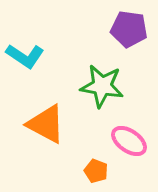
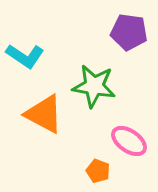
purple pentagon: moved 3 px down
green star: moved 8 px left
orange triangle: moved 2 px left, 10 px up
orange pentagon: moved 2 px right
